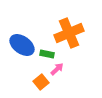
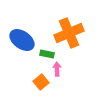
blue ellipse: moved 5 px up
pink arrow: rotated 48 degrees counterclockwise
